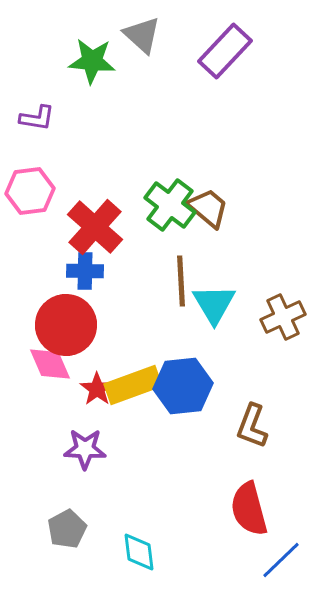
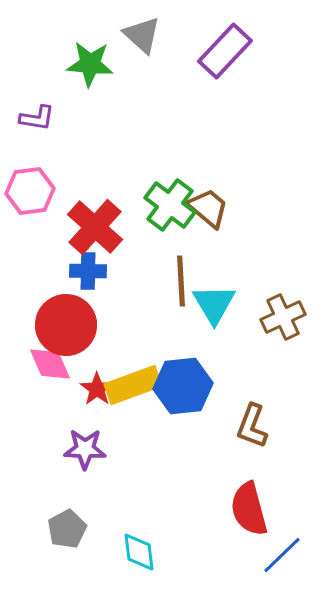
green star: moved 2 px left, 3 px down
blue cross: moved 3 px right
blue line: moved 1 px right, 5 px up
